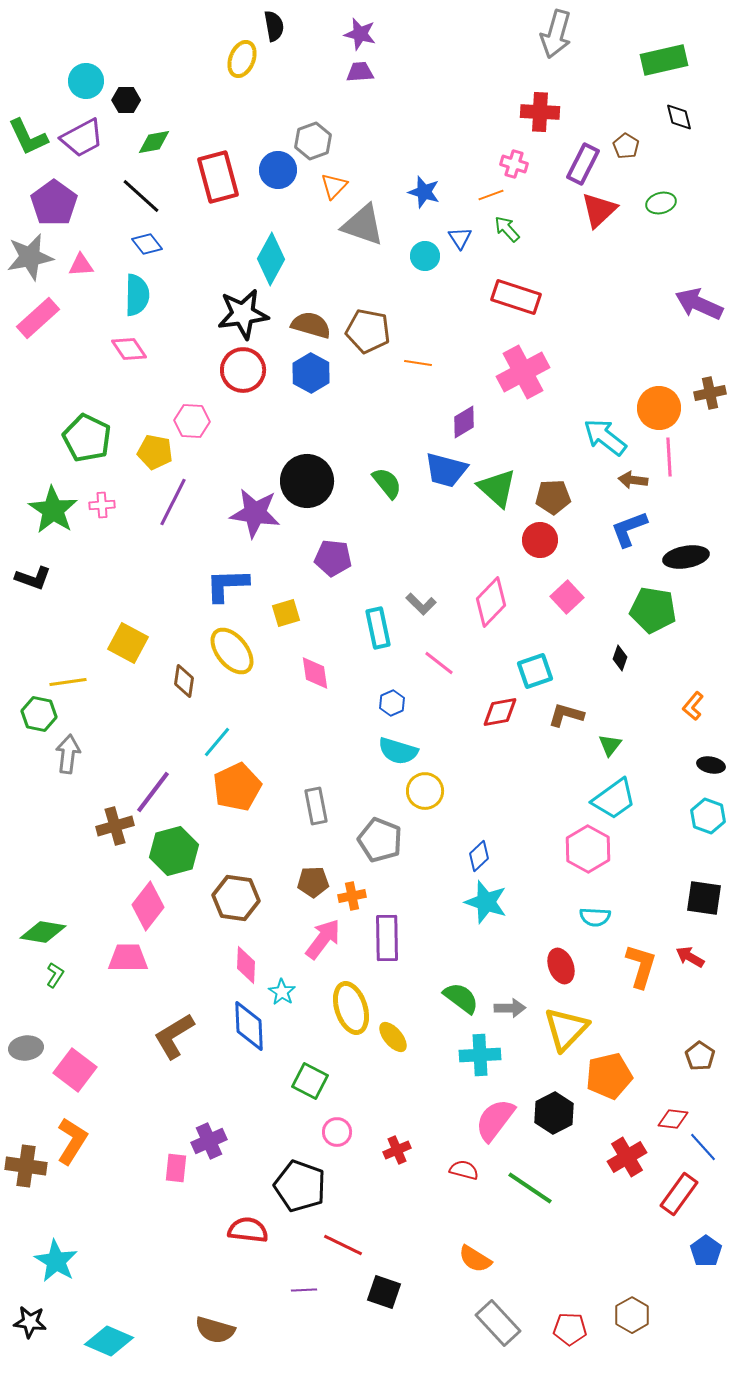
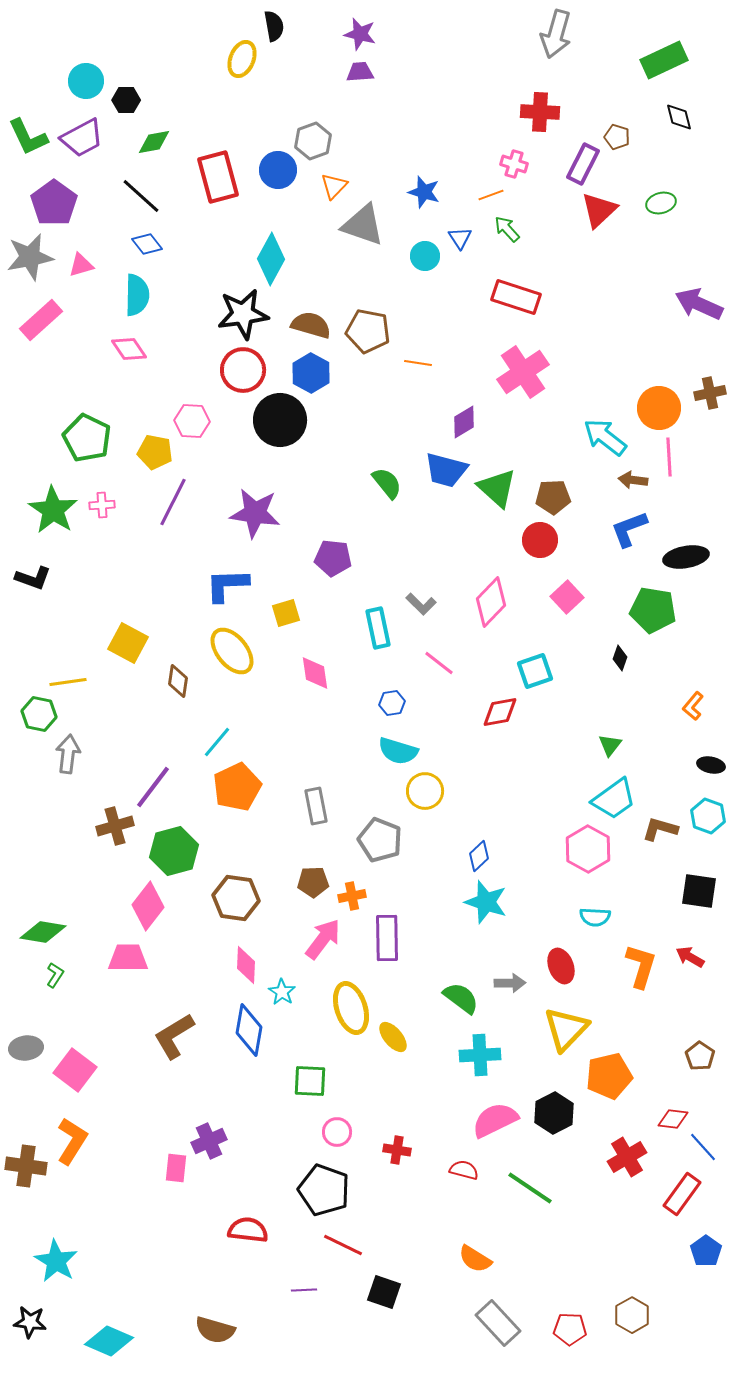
green rectangle at (664, 60): rotated 12 degrees counterclockwise
brown pentagon at (626, 146): moved 9 px left, 9 px up; rotated 15 degrees counterclockwise
pink triangle at (81, 265): rotated 12 degrees counterclockwise
pink rectangle at (38, 318): moved 3 px right, 2 px down
pink cross at (523, 372): rotated 6 degrees counterclockwise
black circle at (307, 481): moved 27 px left, 61 px up
brown diamond at (184, 681): moved 6 px left
blue hexagon at (392, 703): rotated 15 degrees clockwise
brown L-shape at (566, 715): moved 94 px right, 114 px down
purple line at (153, 792): moved 5 px up
black square at (704, 898): moved 5 px left, 7 px up
gray arrow at (510, 1008): moved 25 px up
blue diamond at (249, 1026): moved 4 px down; rotated 12 degrees clockwise
green square at (310, 1081): rotated 24 degrees counterclockwise
pink semicircle at (495, 1120): rotated 27 degrees clockwise
red cross at (397, 1150): rotated 32 degrees clockwise
black pentagon at (300, 1186): moved 24 px right, 4 px down
red rectangle at (679, 1194): moved 3 px right
